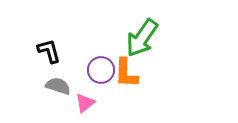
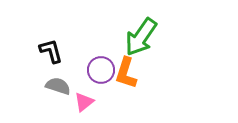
green arrow: moved 1 px left, 1 px up
black L-shape: moved 2 px right
orange L-shape: rotated 16 degrees clockwise
pink triangle: moved 1 px left, 1 px up
